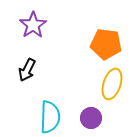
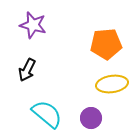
purple star: rotated 24 degrees counterclockwise
orange pentagon: rotated 12 degrees counterclockwise
yellow ellipse: rotated 64 degrees clockwise
cyan semicircle: moved 3 px left, 3 px up; rotated 52 degrees counterclockwise
